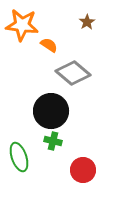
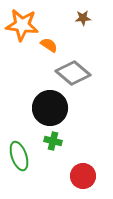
brown star: moved 4 px left, 4 px up; rotated 28 degrees clockwise
black circle: moved 1 px left, 3 px up
green ellipse: moved 1 px up
red circle: moved 6 px down
